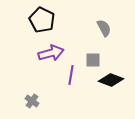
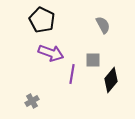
gray semicircle: moved 1 px left, 3 px up
purple arrow: rotated 35 degrees clockwise
purple line: moved 1 px right, 1 px up
black diamond: rotated 70 degrees counterclockwise
gray cross: rotated 24 degrees clockwise
